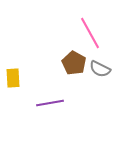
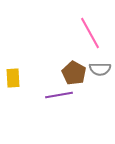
brown pentagon: moved 10 px down
gray semicircle: rotated 25 degrees counterclockwise
purple line: moved 9 px right, 8 px up
